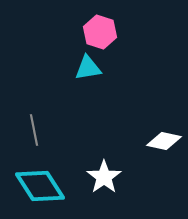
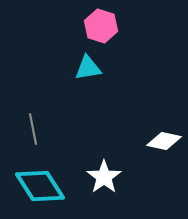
pink hexagon: moved 1 px right, 6 px up
gray line: moved 1 px left, 1 px up
